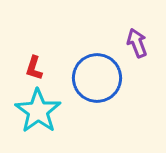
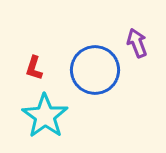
blue circle: moved 2 px left, 8 px up
cyan star: moved 7 px right, 5 px down
